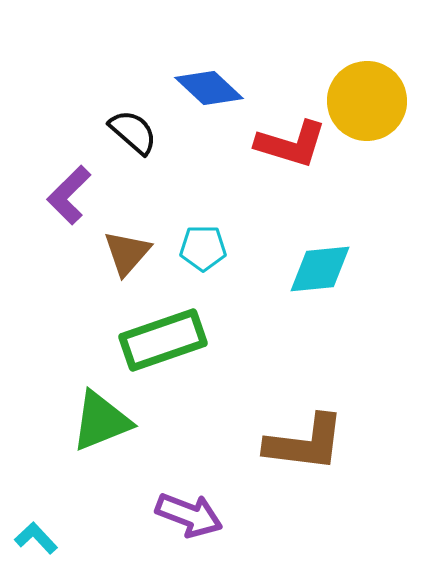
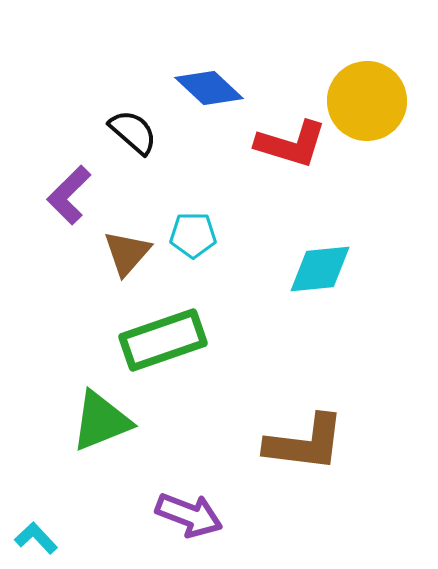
cyan pentagon: moved 10 px left, 13 px up
